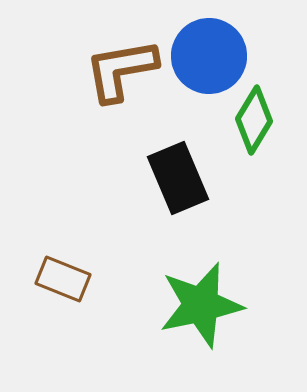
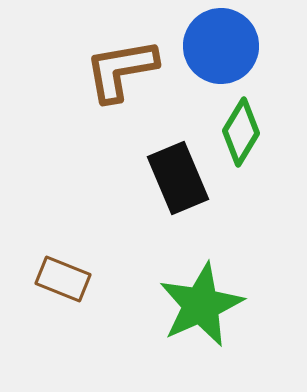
blue circle: moved 12 px right, 10 px up
green diamond: moved 13 px left, 12 px down
green star: rotated 12 degrees counterclockwise
